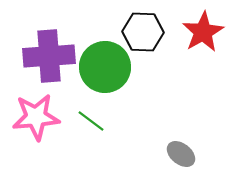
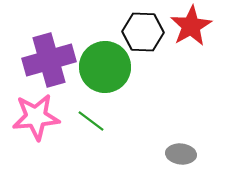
red star: moved 12 px left, 6 px up
purple cross: moved 4 px down; rotated 12 degrees counterclockwise
gray ellipse: rotated 32 degrees counterclockwise
